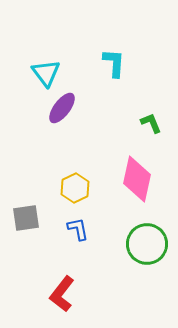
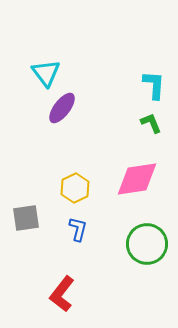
cyan L-shape: moved 40 px right, 22 px down
pink diamond: rotated 69 degrees clockwise
blue L-shape: rotated 25 degrees clockwise
